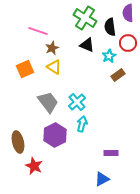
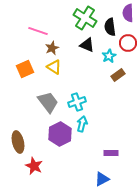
cyan cross: rotated 24 degrees clockwise
purple hexagon: moved 5 px right, 1 px up
